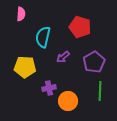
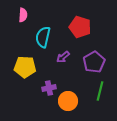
pink semicircle: moved 2 px right, 1 px down
green line: rotated 12 degrees clockwise
